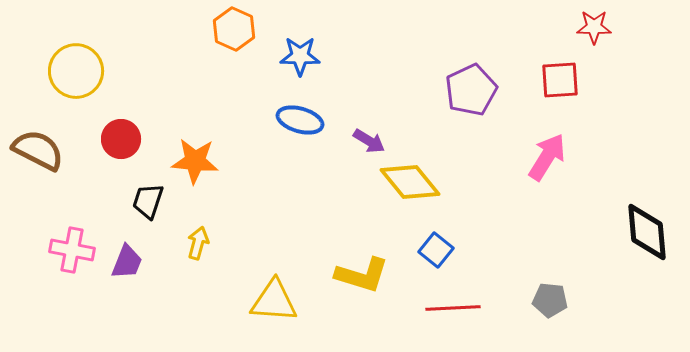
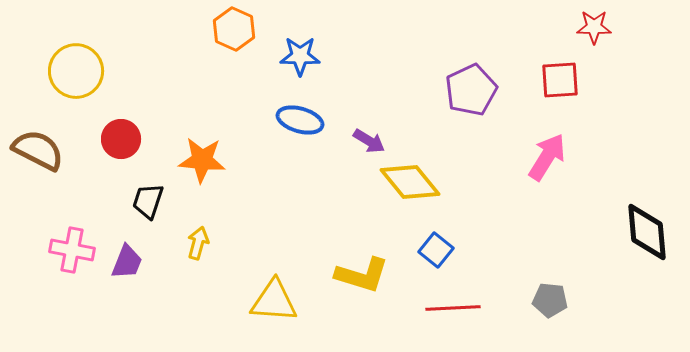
orange star: moved 7 px right, 1 px up
